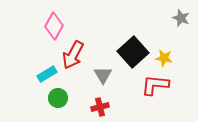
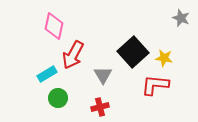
pink diamond: rotated 16 degrees counterclockwise
